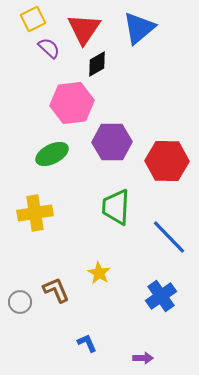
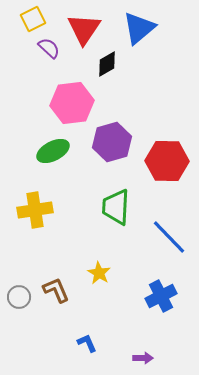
black diamond: moved 10 px right
purple hexagon: rotated 15 degrees counterclockwise
green ellipse: moved 1 px right, 3 px up
yellow cross: moved 3 px up
blue cross: rotated 8 degrees clockwise
gray circle: moved 1 px left, 5 px up
